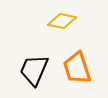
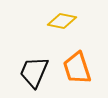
black trapezoid: moved 2 px down
